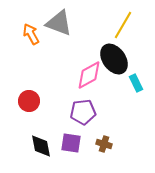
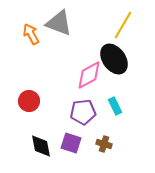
cyan rectangle: moved 21 px left, 23 px down
purple square: rotated 10 degrees clockwise
